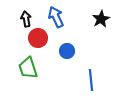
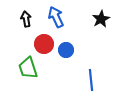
red circle: moved 6 px right, 6 px down
blue circle: moved 1 px left, 1 px up
